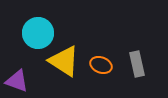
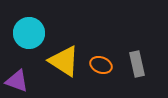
cyan circle: moved 9 px left
